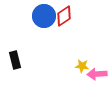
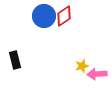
yellow star: rotated 24 degrees counterclockwise
